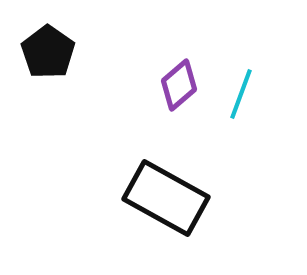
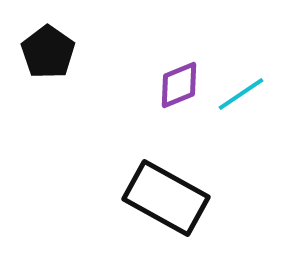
purple diamond: rotated 18 degrees clockwise
cyan line: rotated 36 degrees clockwise
